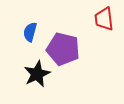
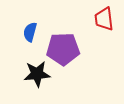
purple pentagon: rotated 16 degrees counterclockwise
black star: rotated 20 degrees clockwise
